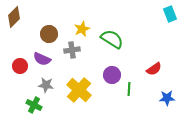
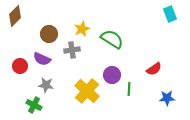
brown diamond: moved 1 px right, 1 px up
yellow cross: moved 8 px right, 1 px down
